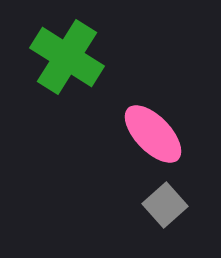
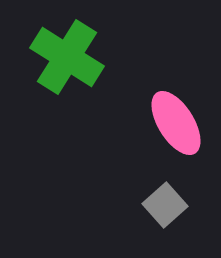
pink ellipse: moved 23 px right, 11 px up; rotated 12 degrees clockwise
